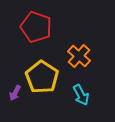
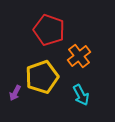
red pentagon: moved 13 px right, 3 px down
orange cross: rotated 10 degrees clockwise
yellow pentagon: rotated 20 degrees clockwise
